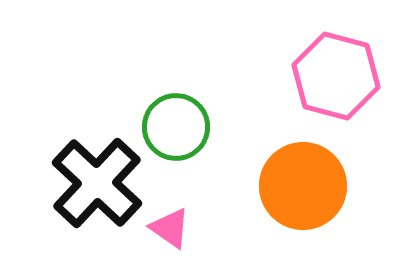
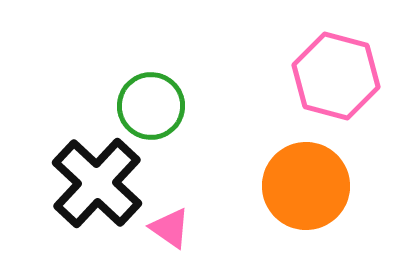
green circle: moved 25 px left, 21 px up
orange circle: moved 3 px right
